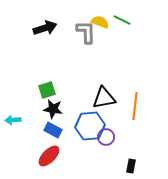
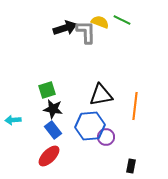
black arrow: moved 20 px right
black triangle: moved 3 px left, 3 px up
blue rectangle: rotated 24 degrees clockwise
